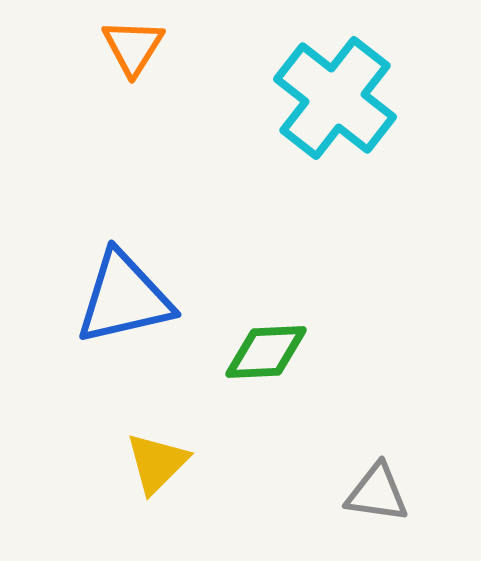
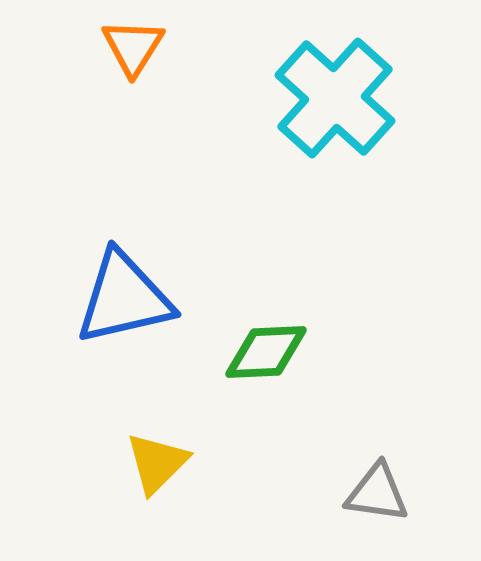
cyan cross: rotated 4 degrees clockwise
